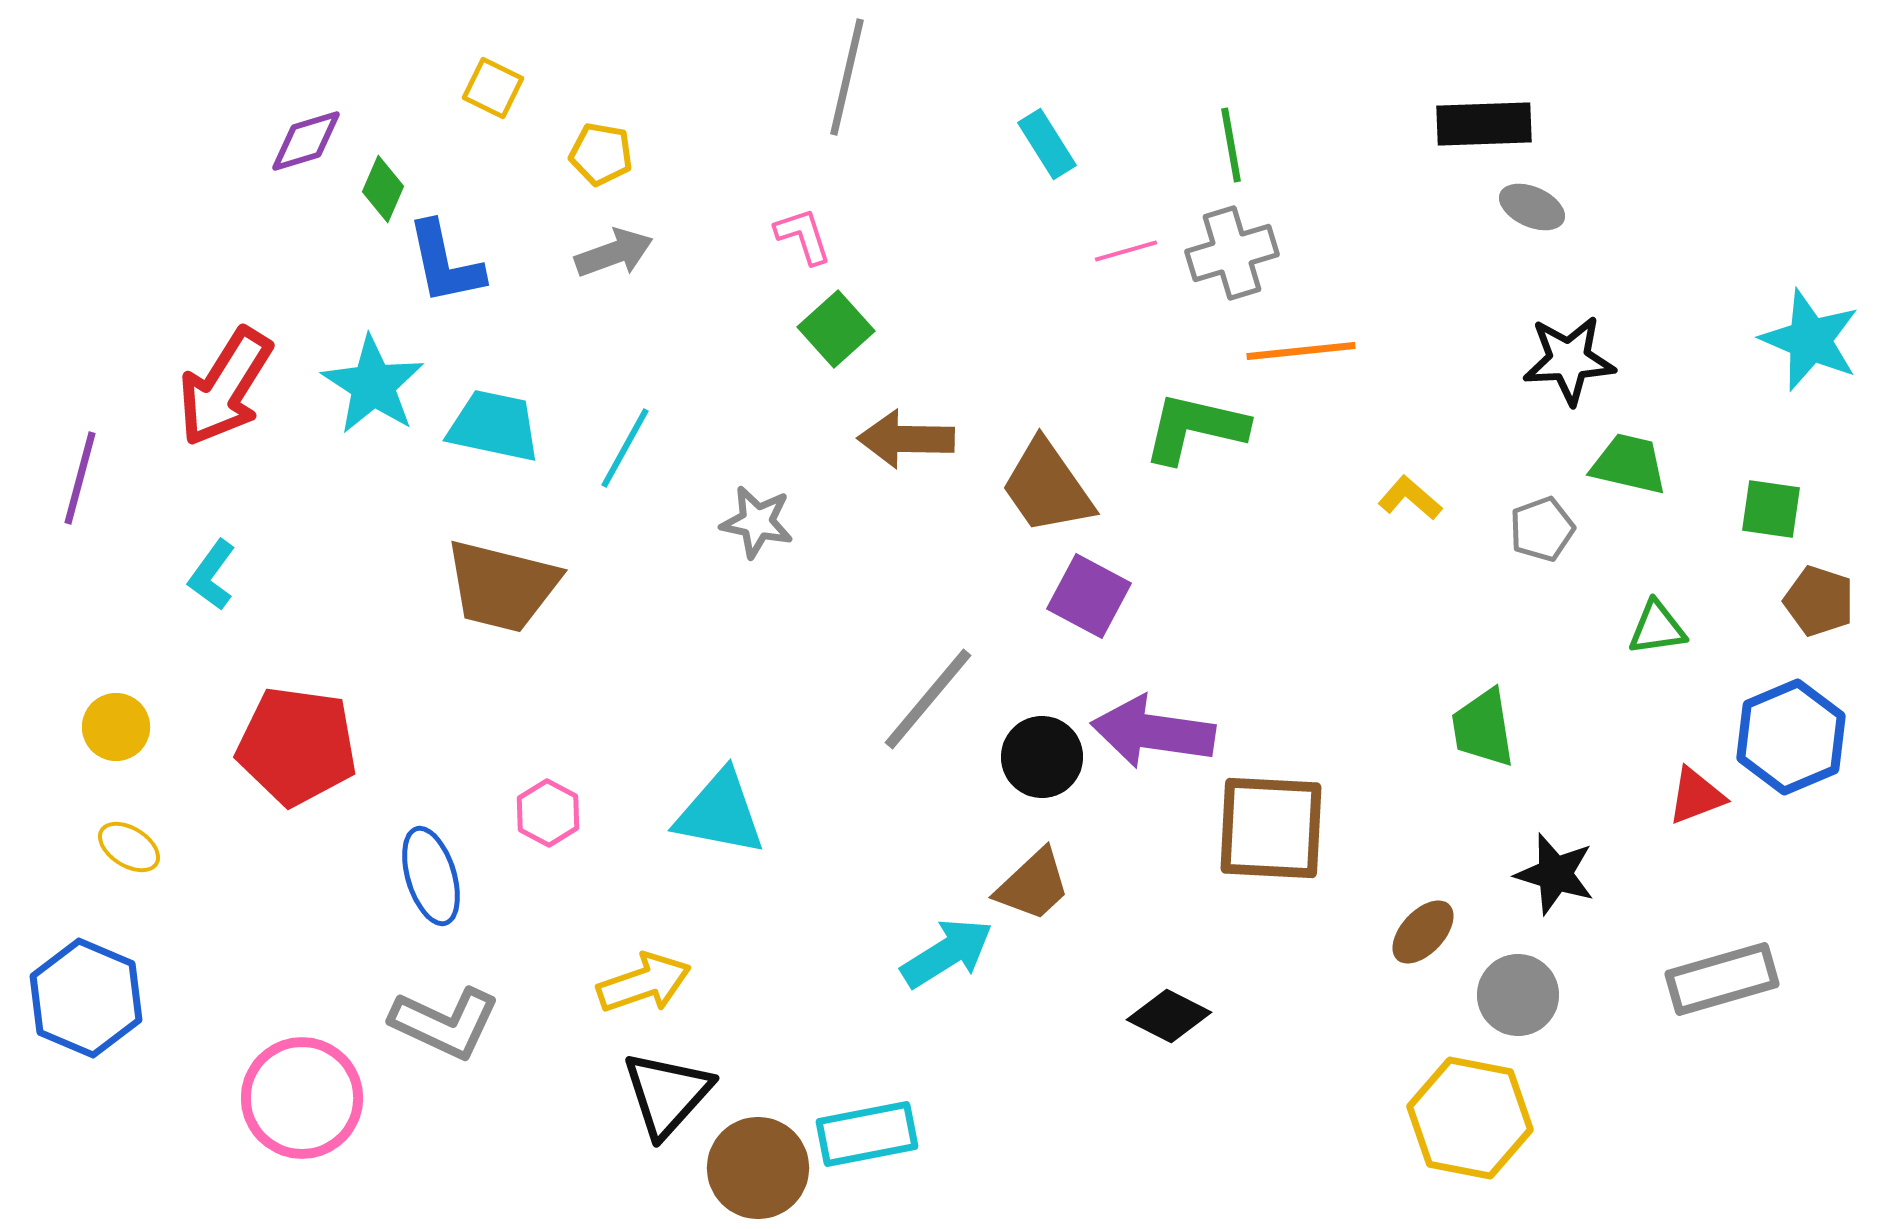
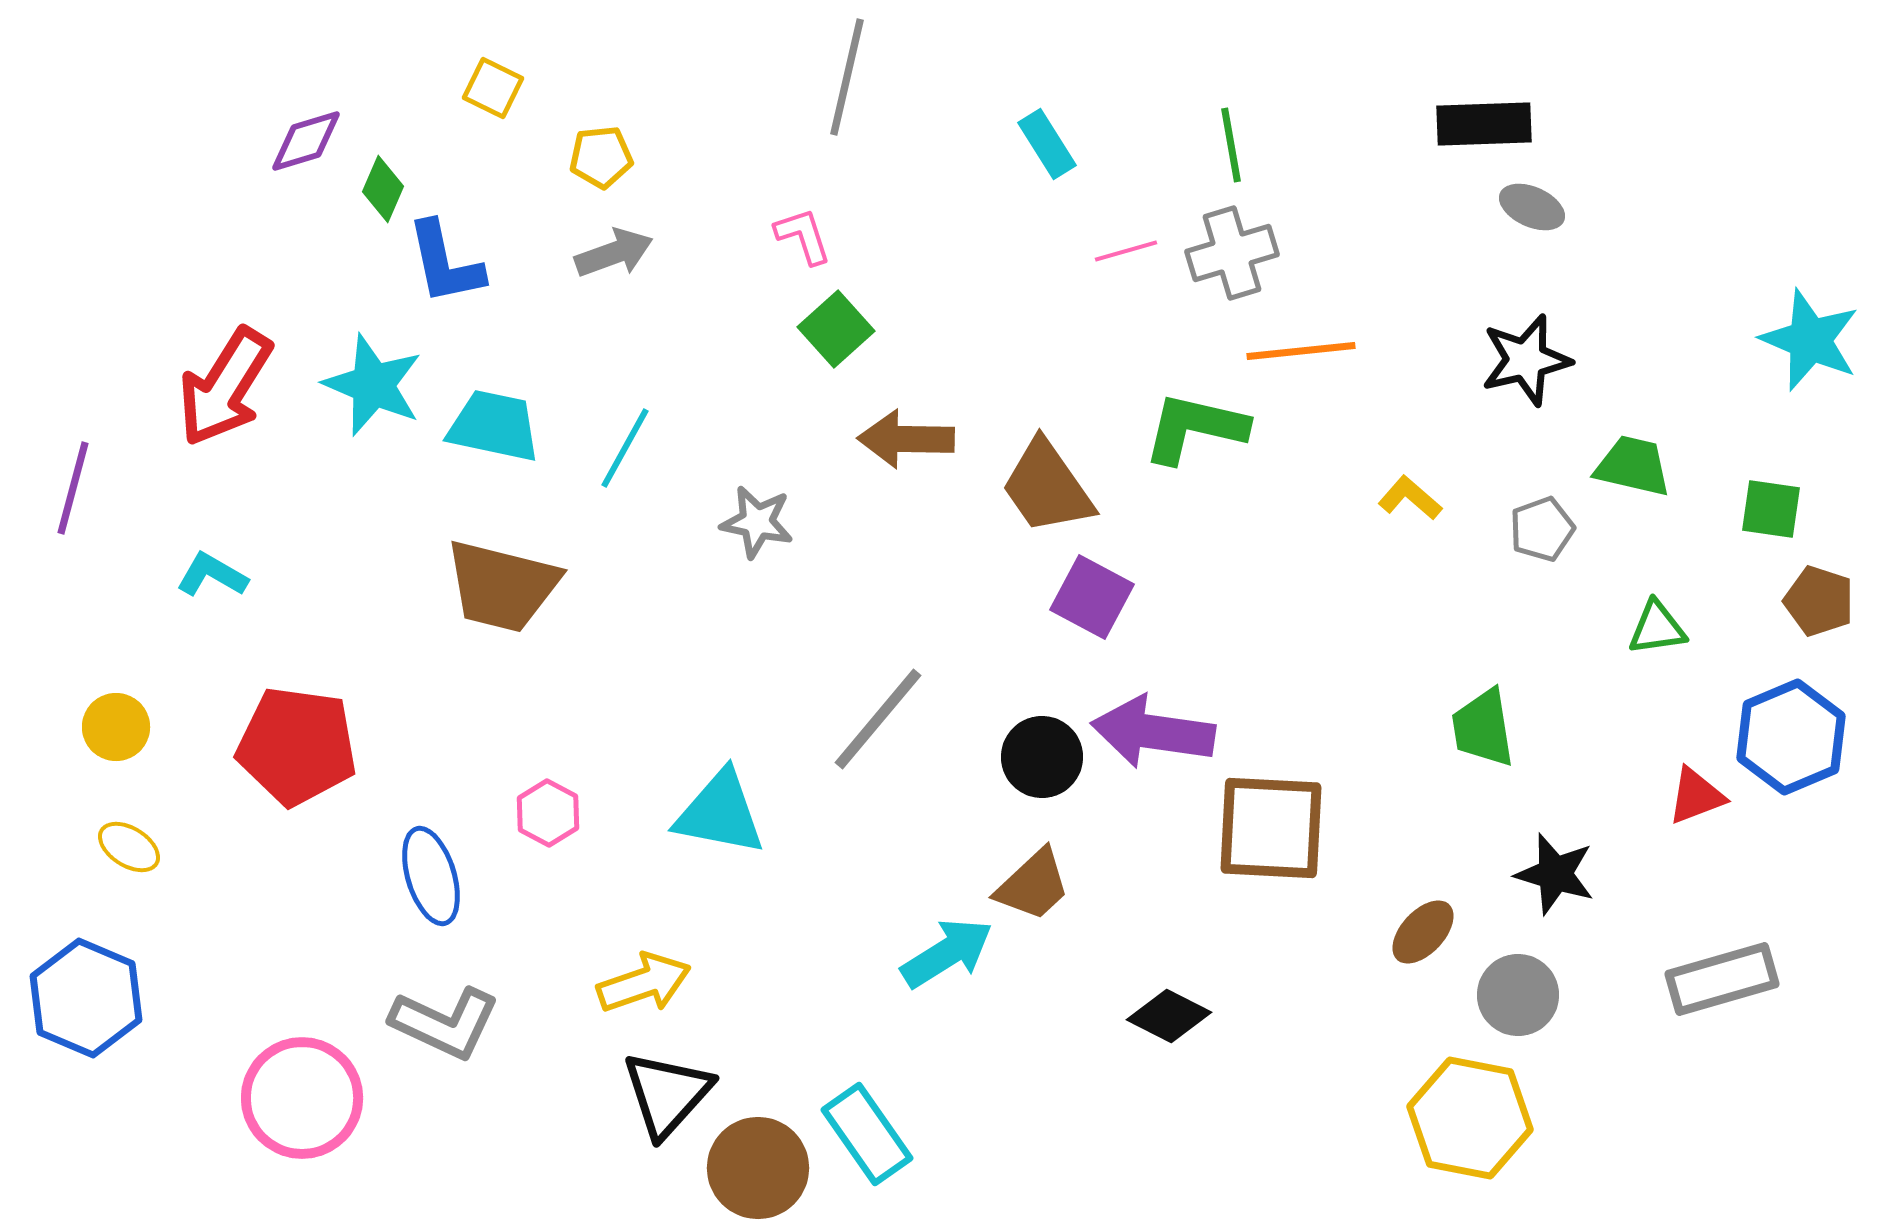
yellow pentagon at (601, 154): moved 3 px down; rotated 16 degrees counterclockwise
black star at (1569, 360): moved 43 px left; rotated 10 degrees counterclockwise
cyan star at (373, 385): rotated 10 degrees counterclockwise
green trapezoid at (1629, 464): moved 4 px right, 2 px down
purple line at (80, 478): moved 7 px left, 10 px down
cyan L-shape at (212, 575): rotated 84 degrees clockwise
purple square at (1089, 596): moved 3 px right, 1 px down
gray line at (928, 699): moved 50 px left, 20 px down
cyan rectangle at (867, 1134): rotated 66 degrees clockwise
